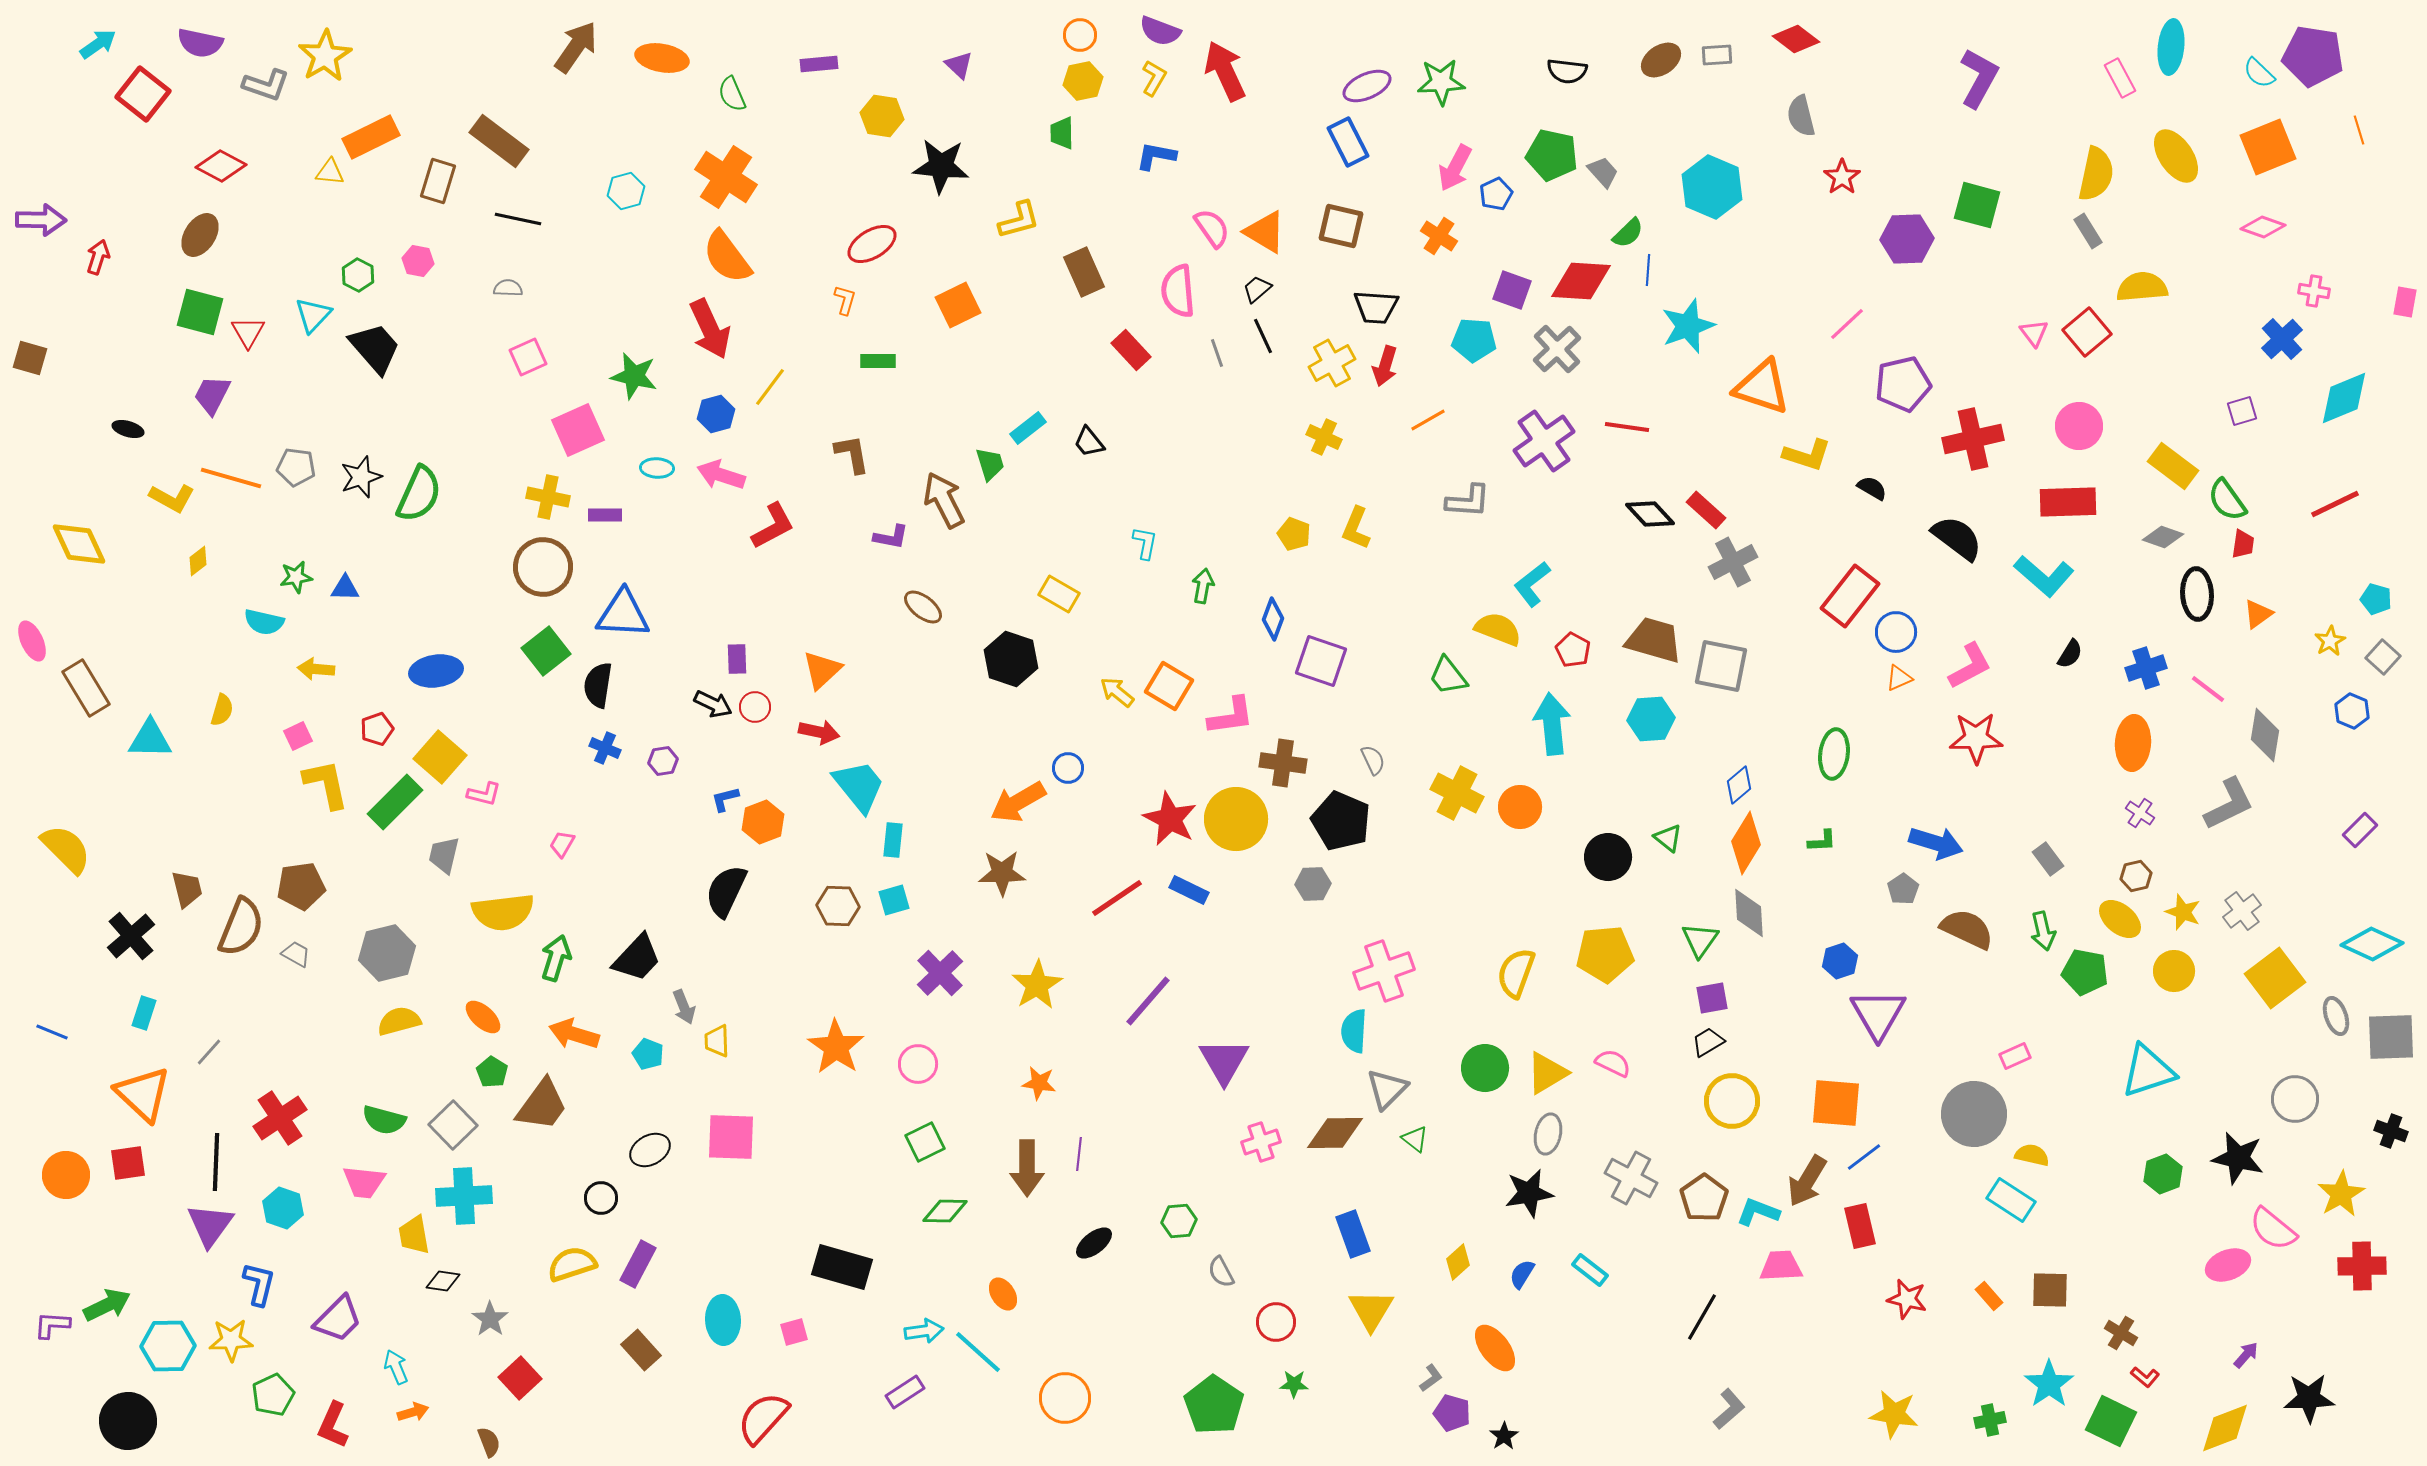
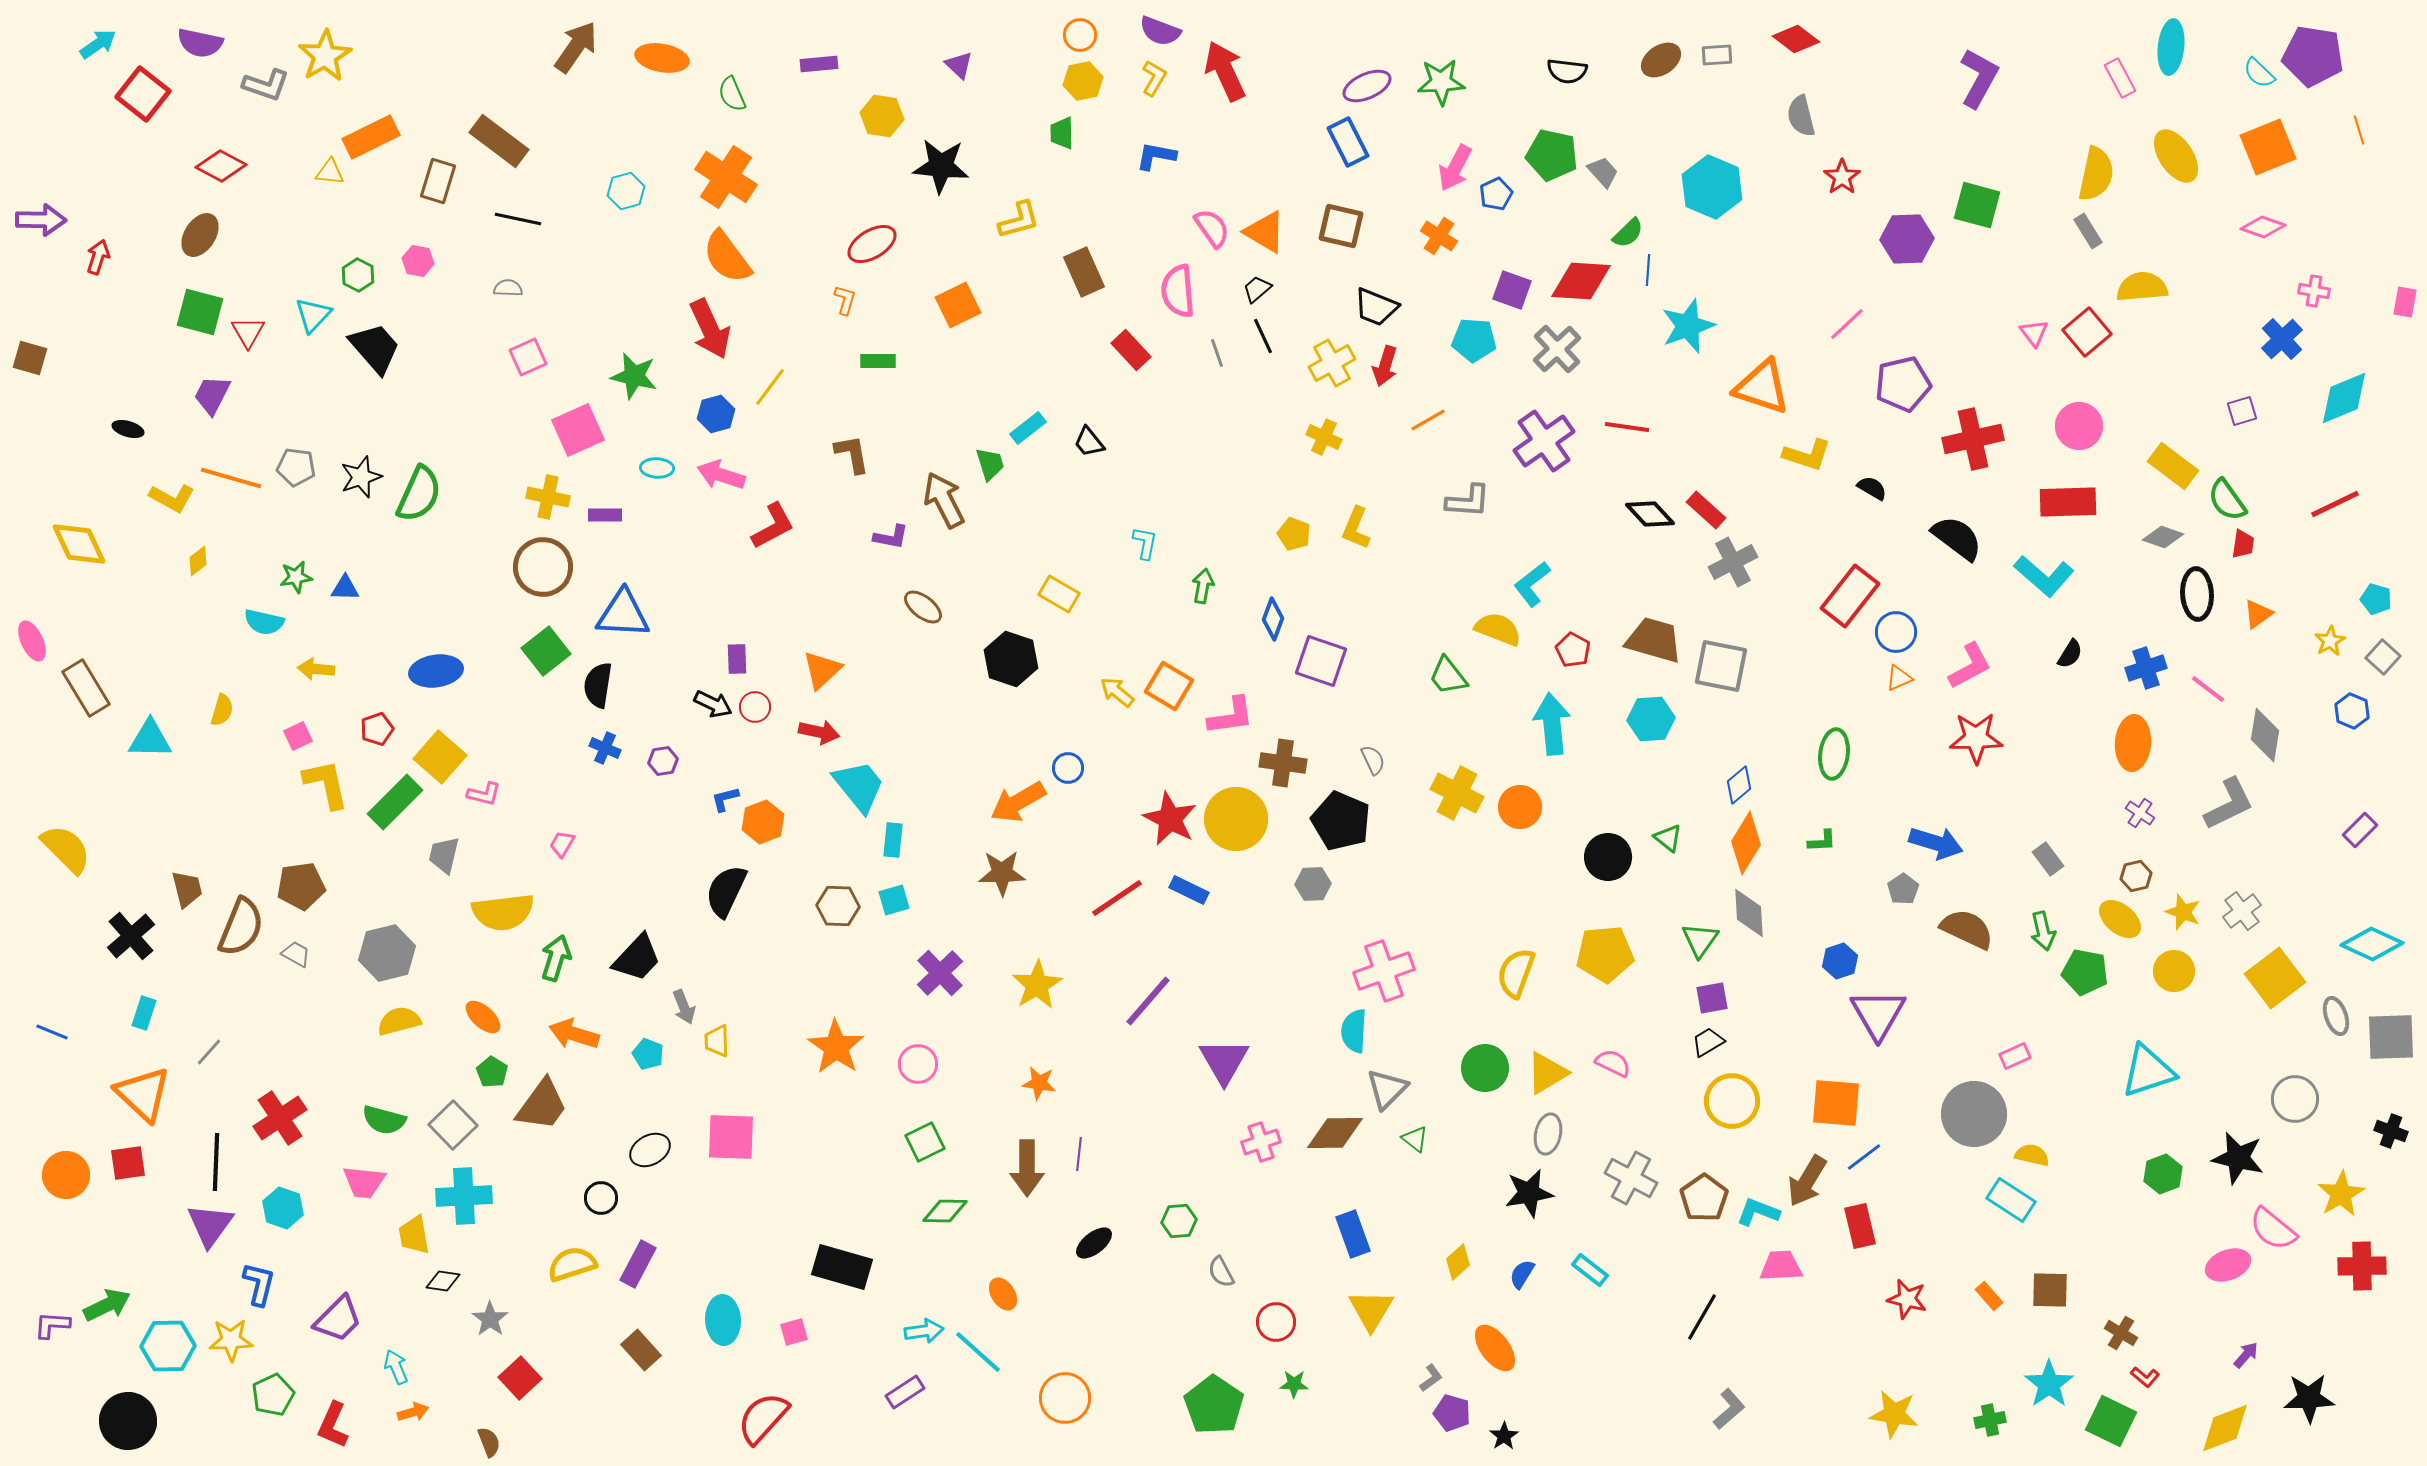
black trapezoid at (1376, 307): rotated 18 degrees clockwise
